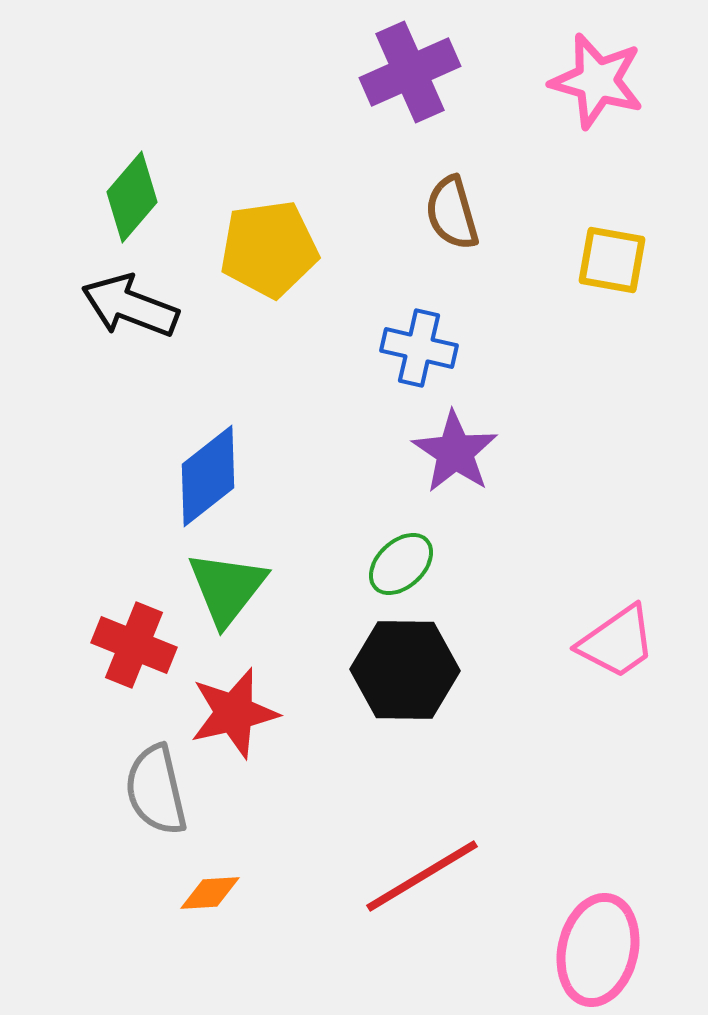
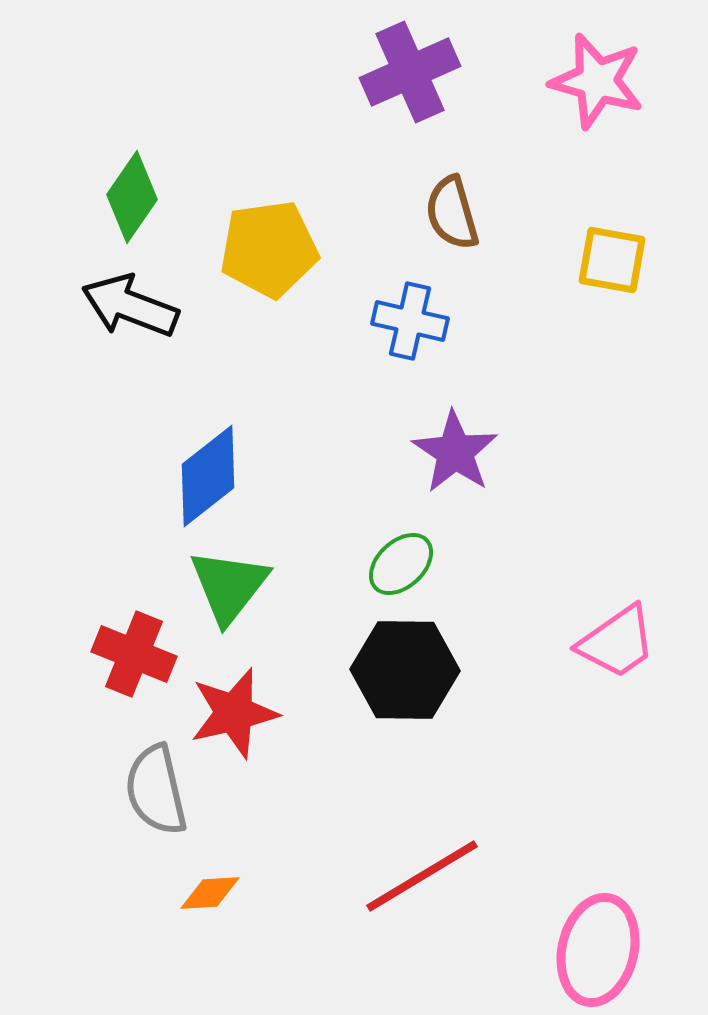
green diamond: rotated 6 degrees counterclockwise
blue cross: moved 9 px left, 27 px up
green triangle: moved 2 px right, 2 px up
red cross: moved 9 px down
